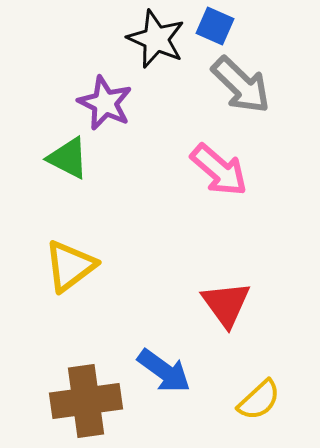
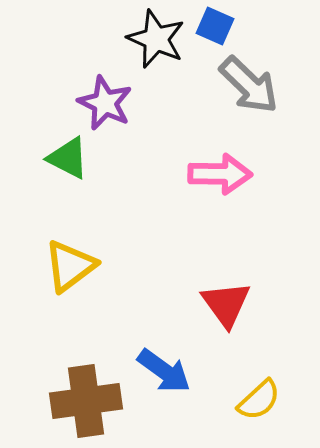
gray arrow: moved 8 px right
pink arrow: moved 1 px right, 4 px down; rotated 40 degrees counterclockwise
